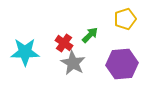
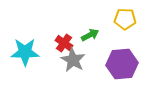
yellow pentagon: rotated 20 degrees clockwise
green arrow: rotated 18 degrees clockwise
gray star: moved 3 px up
